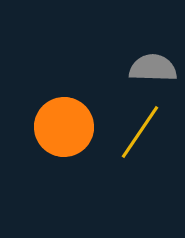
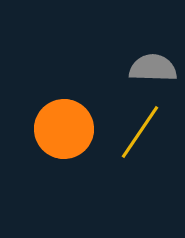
orange circle: moved 2 px down
